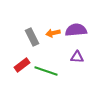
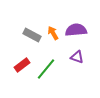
orange arrow: rotated 72 degrees clockwise
gray rectangle: moved 2 px up; rotated 36 degrees counterclockwise
purple triangle: rotated 16 degrees clockwise
green line: moved 2 px up; rotated 70 degrees counterclockwise
